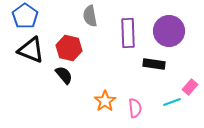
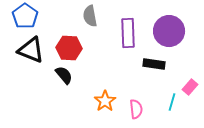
red hexagon: rotated 10 degrees counterclockwise
cyan line: rotated 54 degrees counterclockwise
pink semicircle: moved 1 px right, 1 px down
